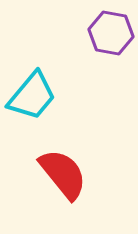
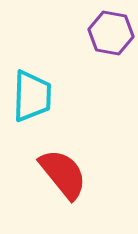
cyan trapezoid: rotated 38 degrees counterclockwise
